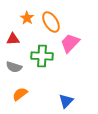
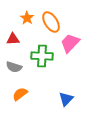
blue triangle: moved 2 px up
